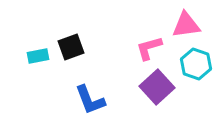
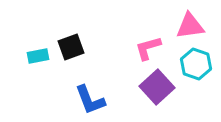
pink triangle: moved 4 px right, 1 px down
pink L-shape: moved 1 px left
